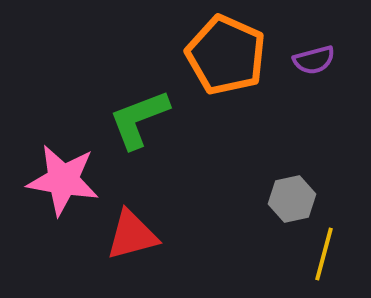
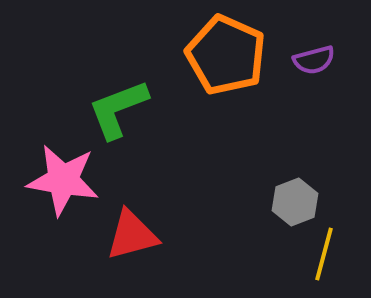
green L-shape: moved 21 px left, 10 px up
gray hexagon: moved 3 px right, 3 px down; rotated 9 degrees counterclockwise
